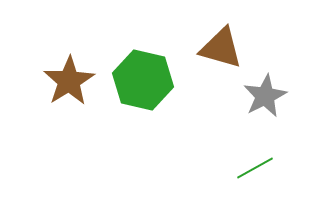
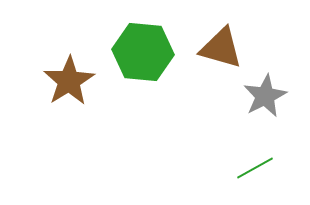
green hexagon: moved 28 px up; rotated 8 degrees counterclockwise
